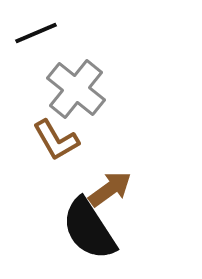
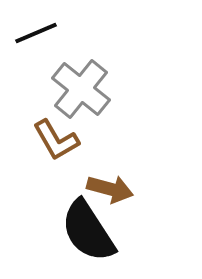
gray cross: moved 5 px right
brown arrow: rotated 51 degrees clockwise
black semicircle: moved 1 px left, 2 px down
